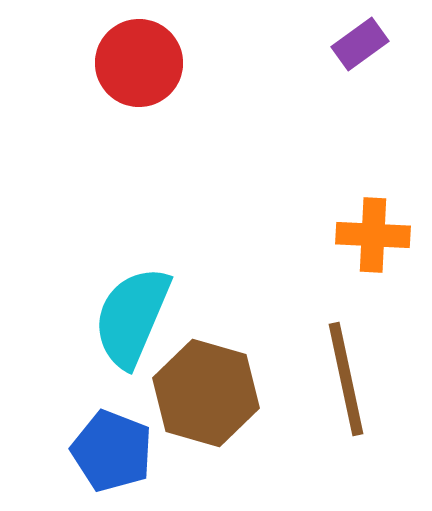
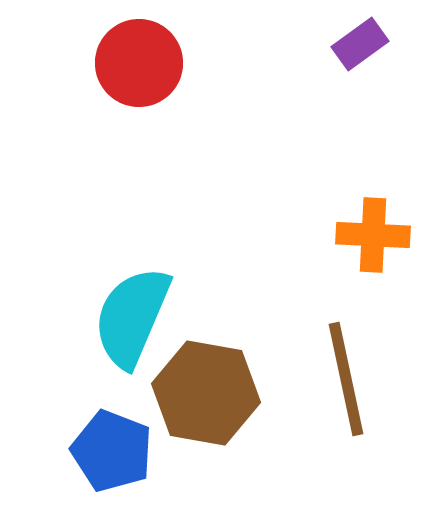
brown hexagon: rotated 6 degrees counterclockwise
